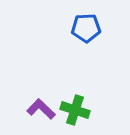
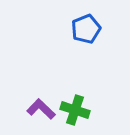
blue pentagon: moved 1 px down; rotated 20 degrees counterclockwise
